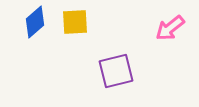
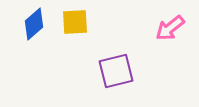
blue diamond: moved 1 px left, 2 px down
